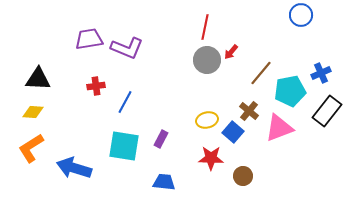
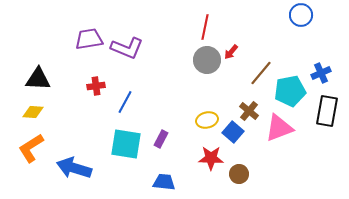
black rectangle: rotated 28 degrees counterclockwise
cyan square: moved 2 px right, 2 px up
brown circle: moved 4 px left, 2 px up
